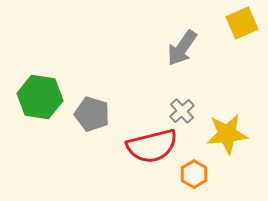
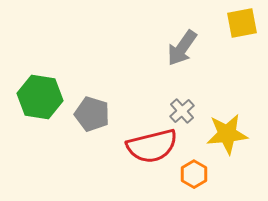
yellow square: rotated 12 degrees clockwise
